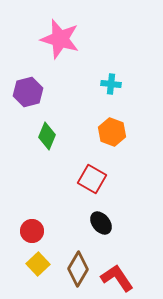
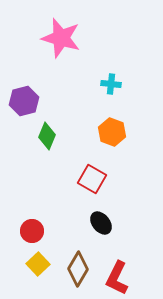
pink star: moved 1 px right, 1 px up
purple hexagon: moved 4 px left, 9 px down
red L-shape: rotated 120 degrees counterclockwise
